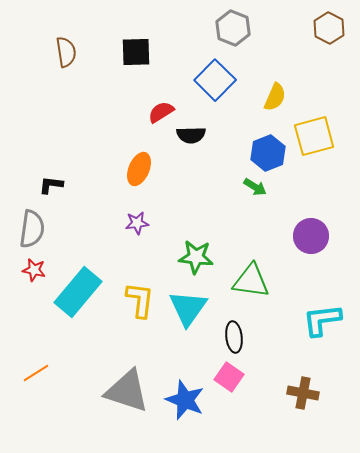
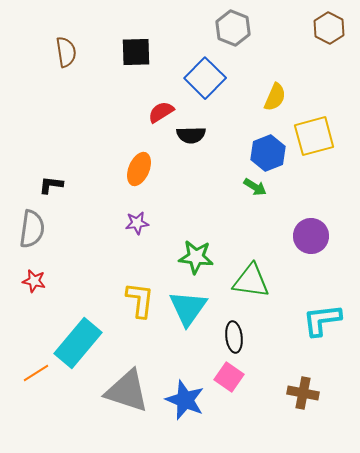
blue square: moved 10 px left, 2 px up
red star: moved 11 px down
cyan rectangle: moved 51 px down
